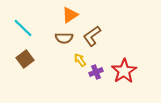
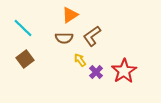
purple cross: rotated 24 degrees counterclockwise
